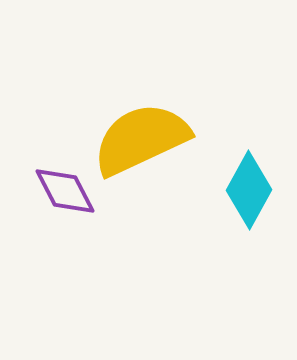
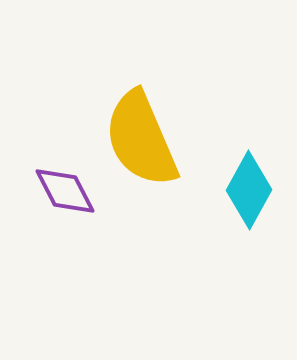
yellow semicircle: rotated 88 degrees counterclockwise
